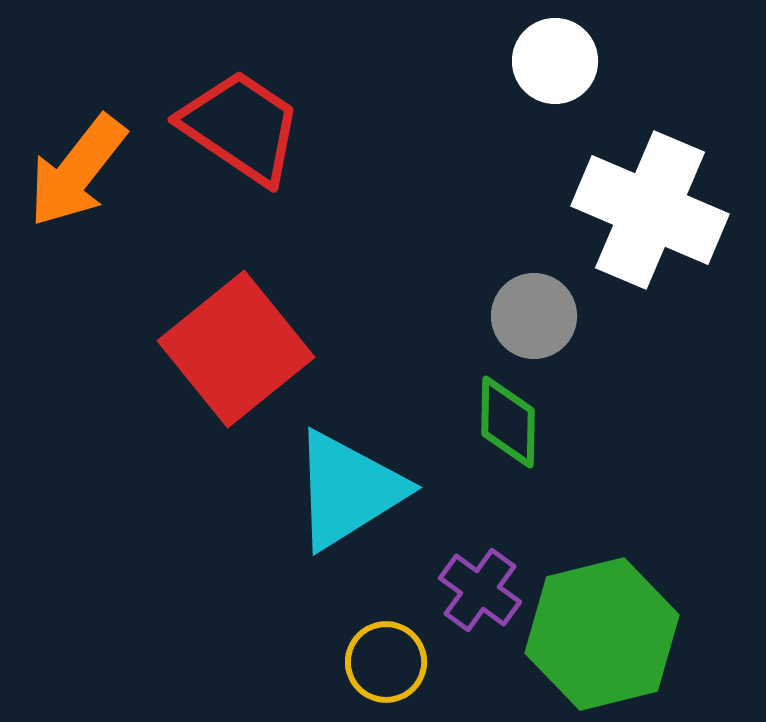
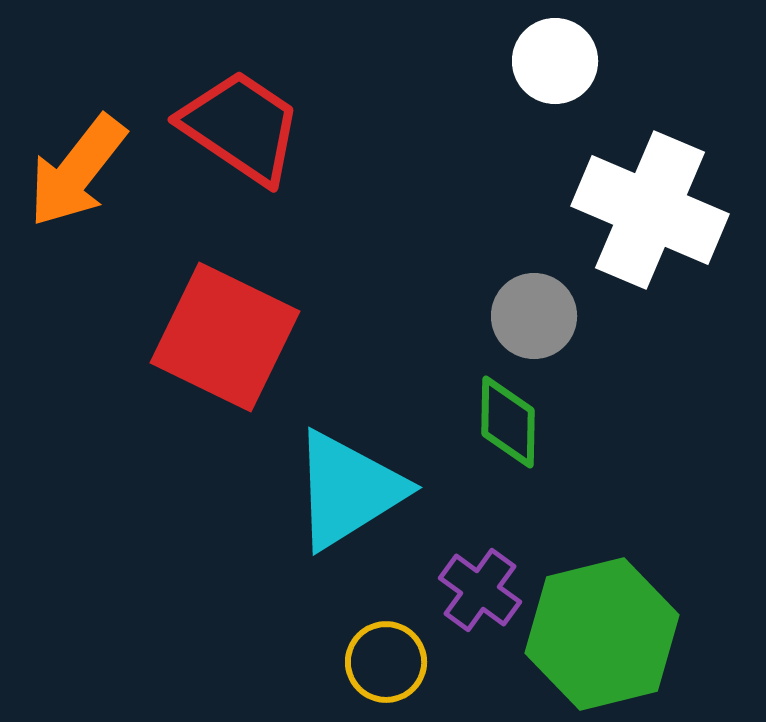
red square: moved 11 px left, 12 px up; rotated 25 degrees counterclockwise
